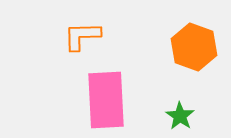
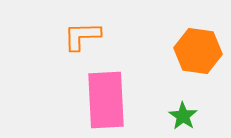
orange hexagon: moved 4 px right, 4 px down; rotated 12 degrees counterclockwise
green star: moved 3 px right
